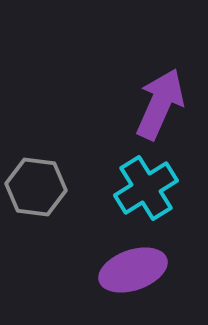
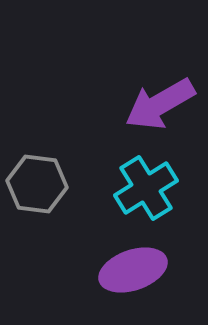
purple arrow: rotated 144 degrees counterclockwise
gray hexagon: moved 1 px right, 3 px up
